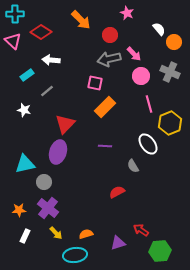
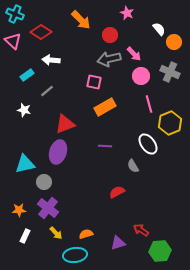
cyan cross: rotated 24 degrees clockwise
pink square: moved 1 px left, 1 px up
orange rectangle: rotated 15 degrees clockwise
red triangle: rotated 25 degrees clockwise
